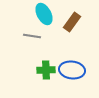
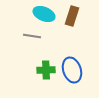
cyan ellipse: rotated 40 degrees counterclockwise
brown rectangle: moved 6 px up; rotated 18 degrees counterclockwise
blue ellipse: rotated 65 degrees clockwise
